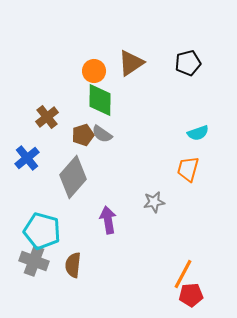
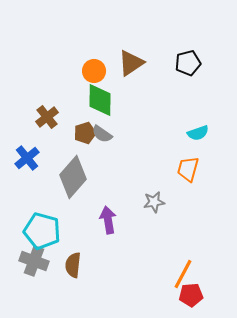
brown pentagon: moved 2 px right, 2 px up
